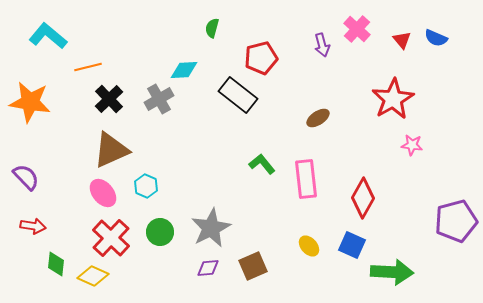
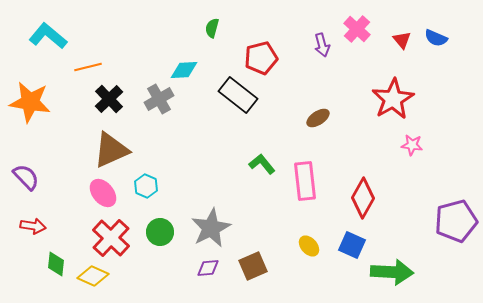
pink rectangle: moved 1 px left, 2 px down
